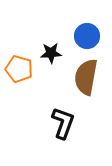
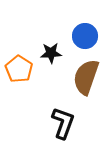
blue circle: moved 2 px left
orange pentagon: rotated 16 degrees clockwise
brown semicircle: rotated 9 degrees clockwise
